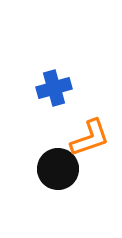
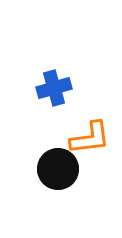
orange L-shape: rotated 12 degrees clockwise
